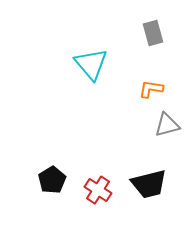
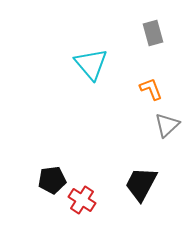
orange L-shape: rotated 60 degrees clockwise
gray triangle: rotated 28 degrees counterclockwise
black pentagon: rotated 24 degrees clockwise
black trapezoid: moved 8 px left; rotated 132 degrees clockwise
red cross: moved 16 px left, 10 px down
